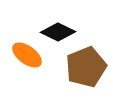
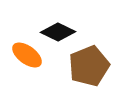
brown pentagon: moved 3 px right, 1 px up
